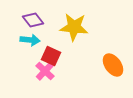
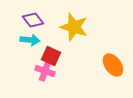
yellow star: rotated 12 degrees clockwise
pink cross: rotated 24 degrees counterclockwise
